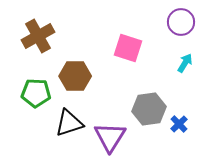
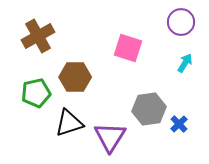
brown hexagon: moved 1 px down
green pentagon: rotated 16 degrees counterclockwise
